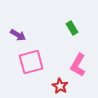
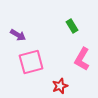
green rectangle: moved 2 px up
pink L-shape: moved 4 px right, 6 px up
red star: rotated 21 degrees clockwise
